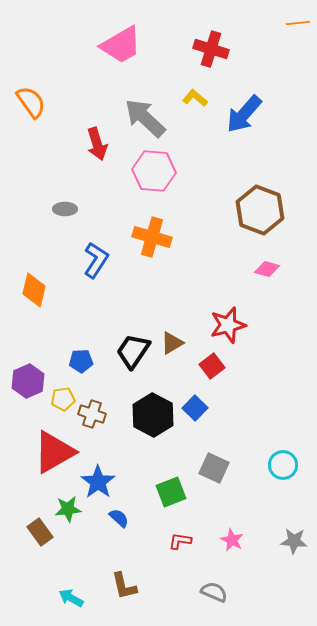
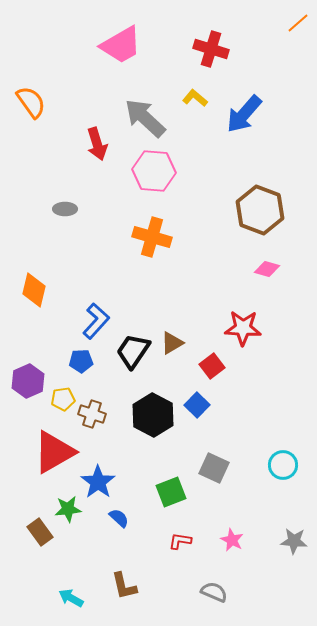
orange line: rotated 35 degrees counterclockwise
blue L-shape: moved 61 px down; rotated 9 degrees clockwise
red star: moved 15 px right, 3 px down; rotated 18 degrees clockwise
blue square: moved 2 px right, 3 px up
